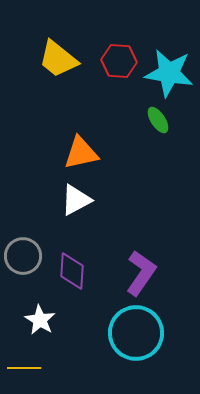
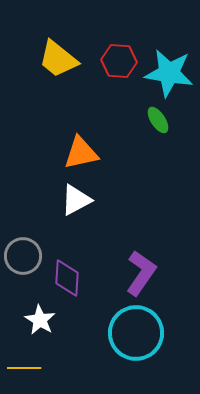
purple diamond: moved 5 px left, 7 px down
